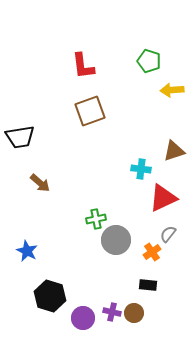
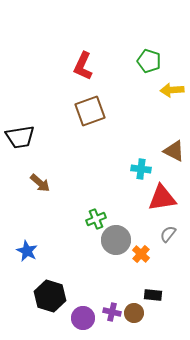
red L-shape: rotated 32 degrees clockwise
brown triangle: rotated 45 degrees clockwise
red triangle: moved 1 px left; rotated 16 degrees clockwise
green cross: rotated 12 degrees counterclockwise
orange cross: moved 11 px left, 2 px down; rotated 12 degrees counterclockwise
black rectangle: moved 5 px right, 10 px down
